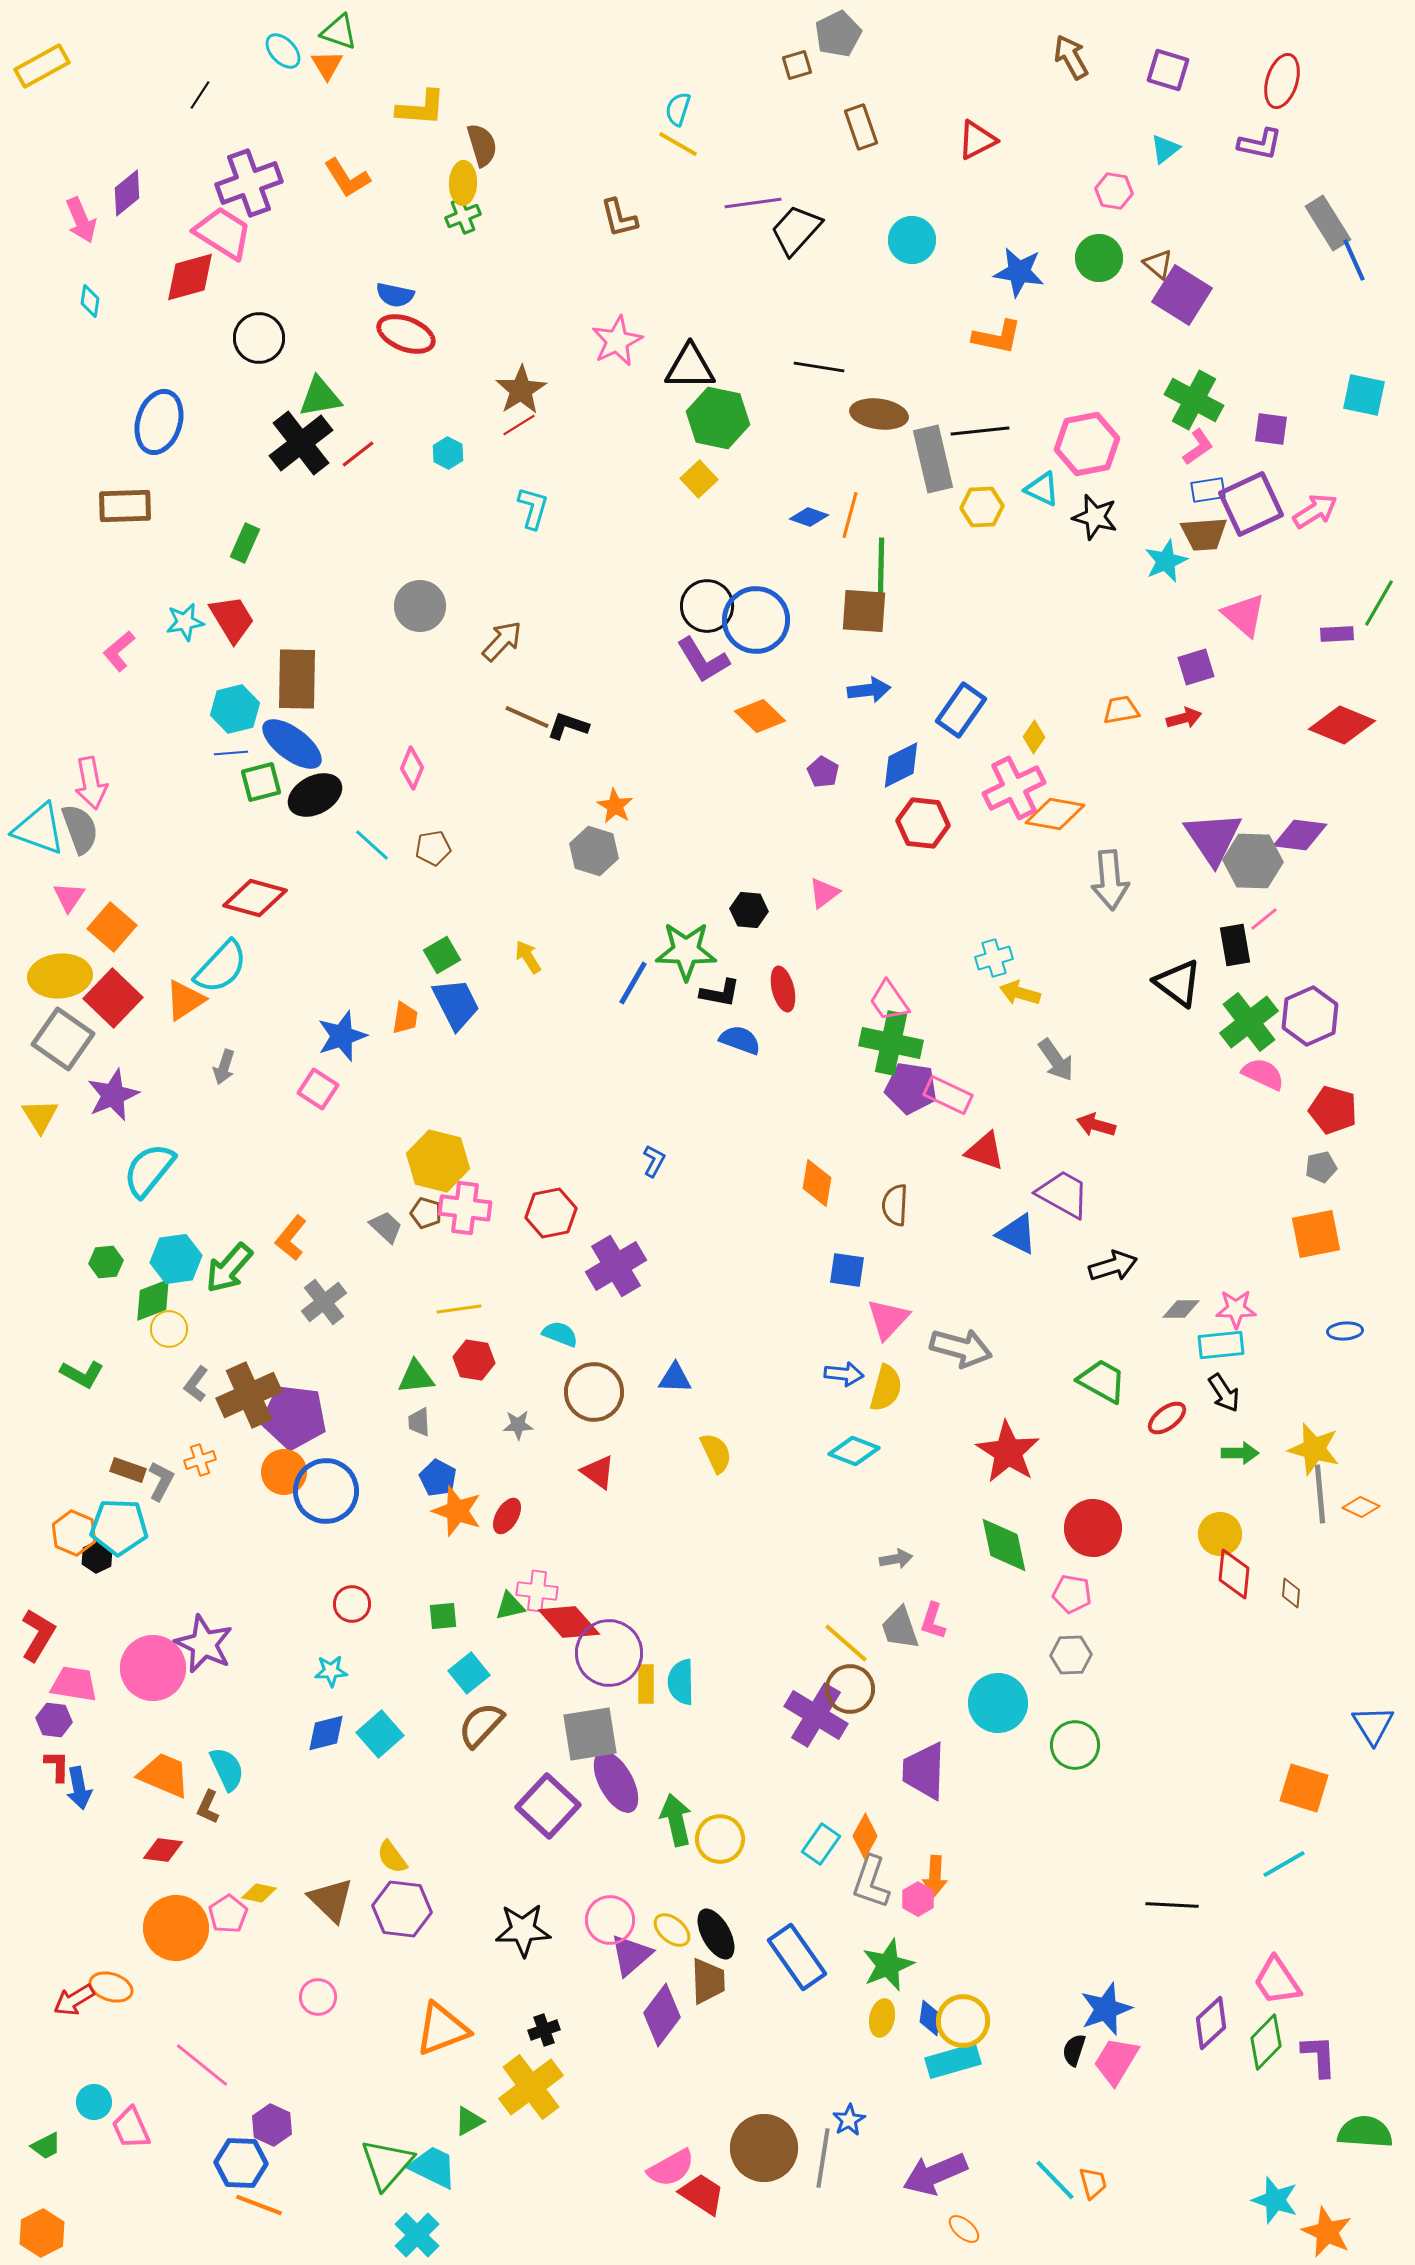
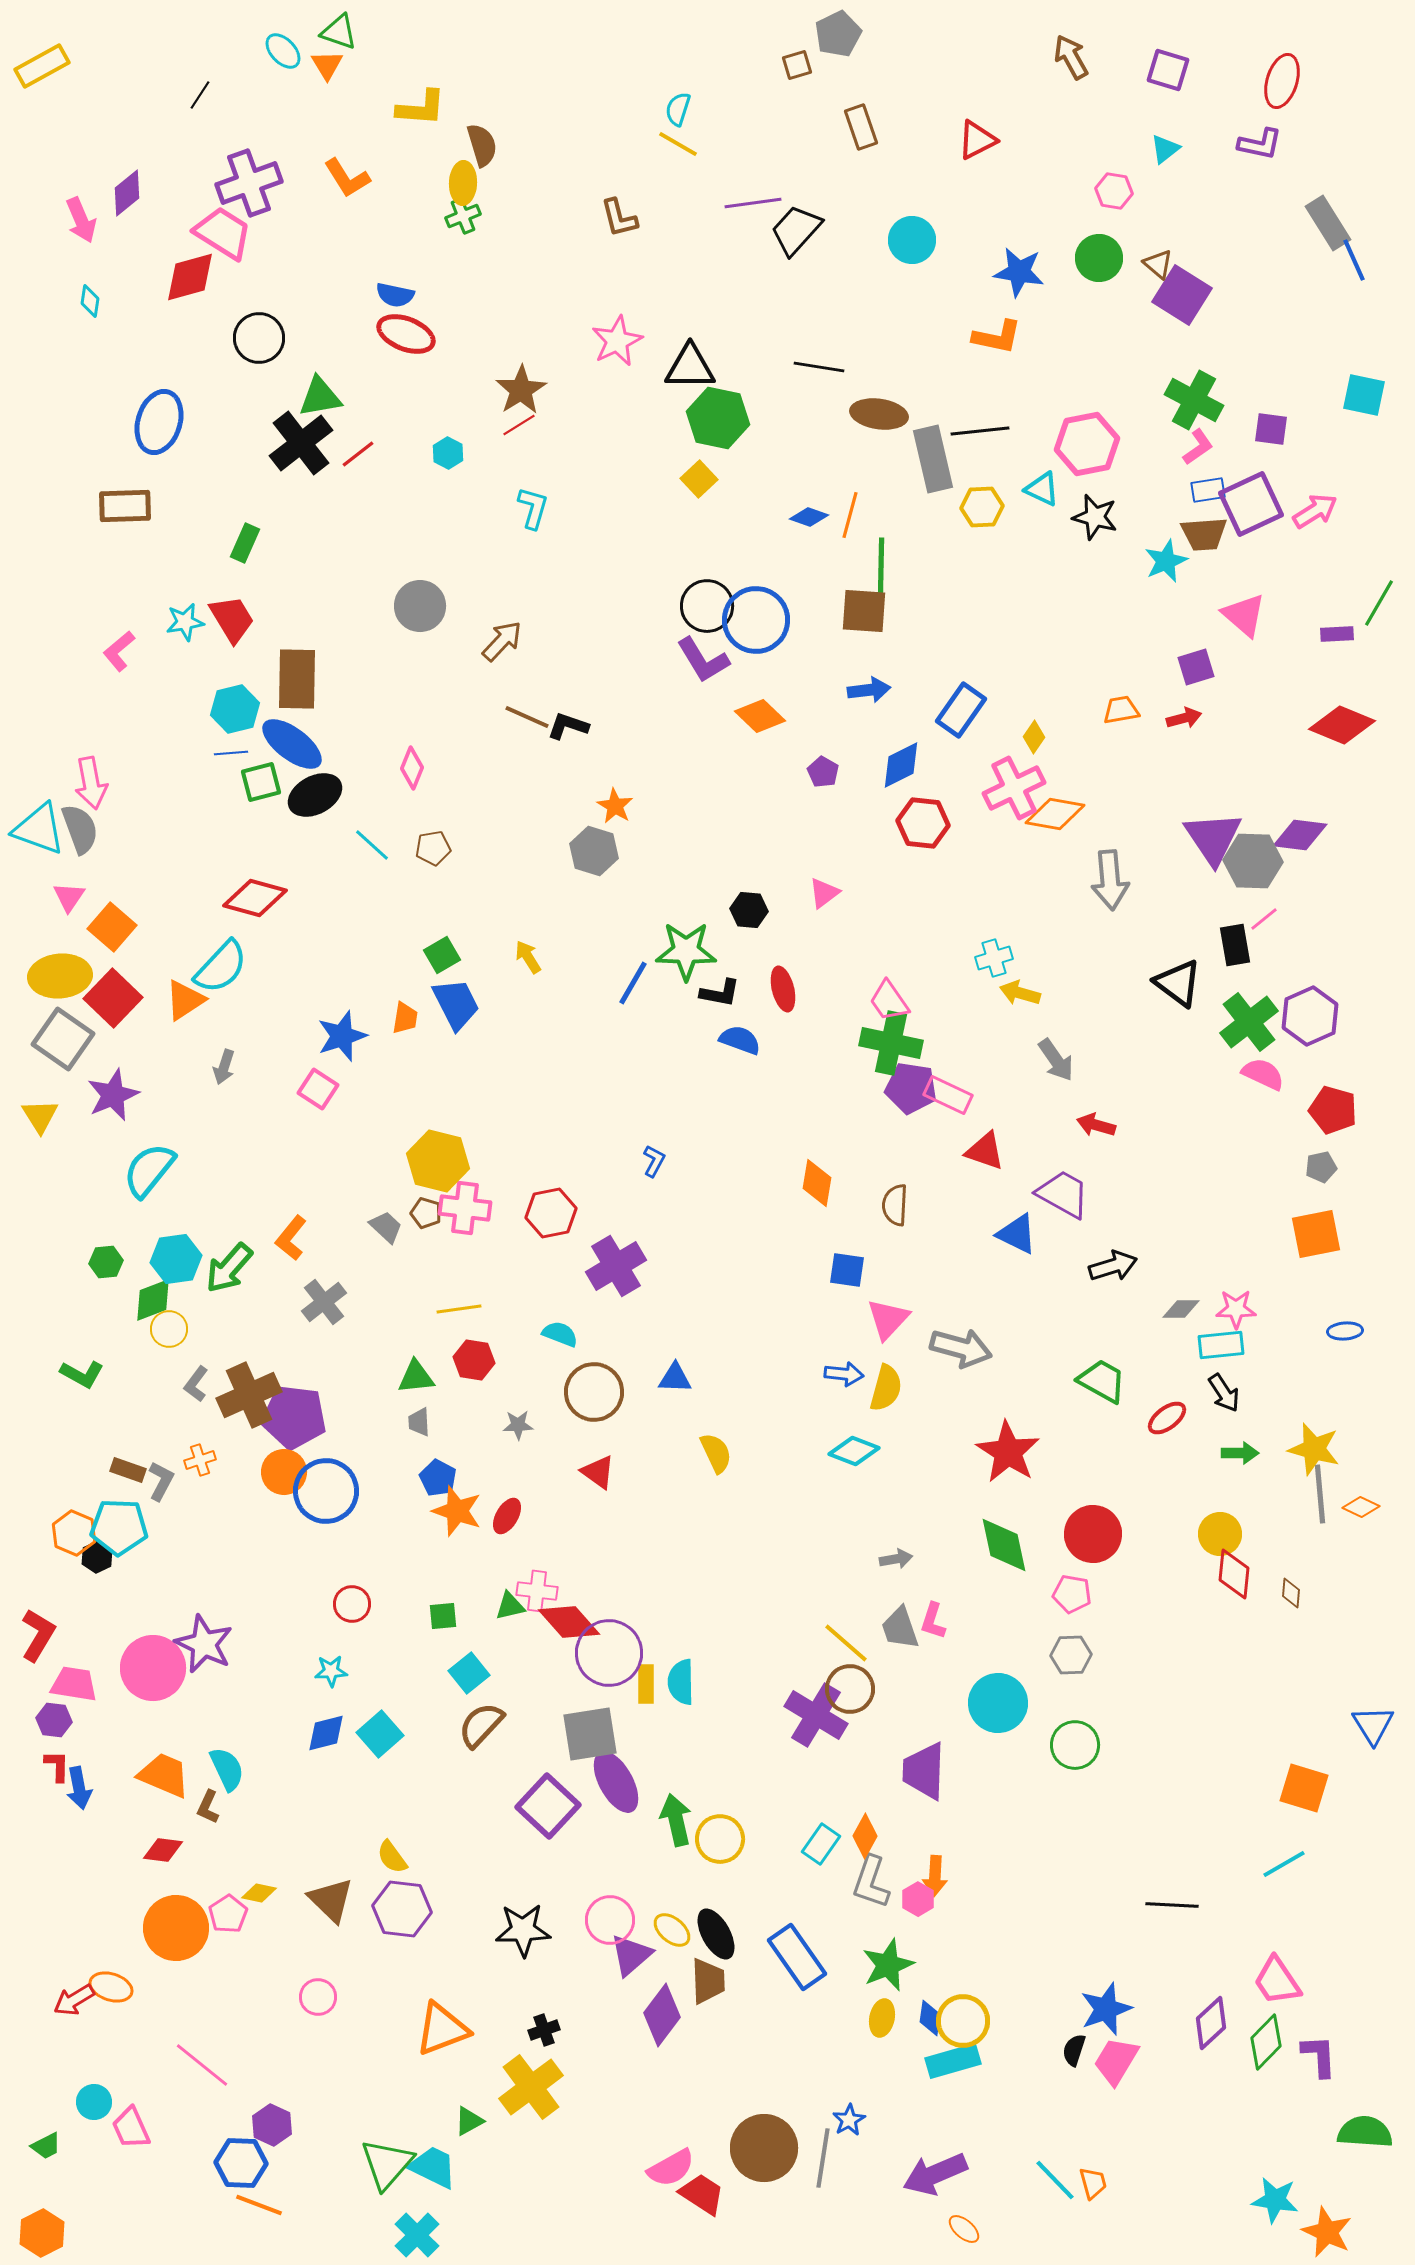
red circle at (1093, 1528): moved 6 px down
cyan star at (1275, 2200): rotated 9 degrees counterclockwise
